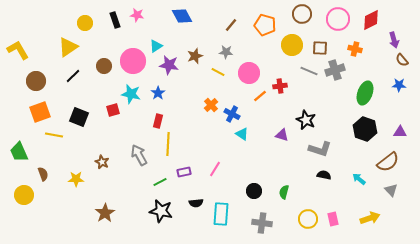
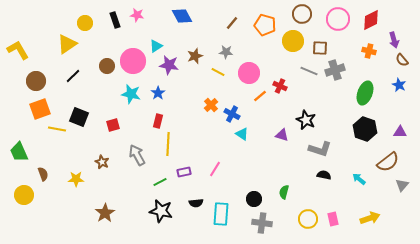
brown line at (231, 25): moved 1 px right, 2 px up
yellow circle at (292, 45): moved 1 px right, 4 px up
yellow triangle at (68, 47): moved 1 px left, 3 px up
orange cross at (355, 49): moved 14 px right, 2 px down
brown circle at (104, 66): moved 3 px right
blue star at (399, 85): rotated 24 degrees clockwise
red cross at (280, 86): rotated 32 degrees clockwise
red square at (113, 110): moved 15 px down
orange square at (40, 112): moved 3 px up
yellow line at (54, 135): moved 3 px right, 6 px up
gray arrow at (139, 155): moved 2 px left
gray triangle at (391, 190): moved 11 px right, 5 px up; rotated 24 degrees clockwise
black circle at (254, 191): moved 8 px down
